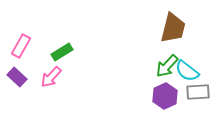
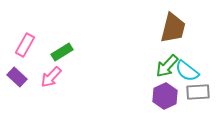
pink rectangle: moved 4 px right, 1 px up
